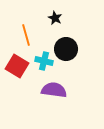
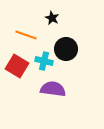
black star: moved 3 px left
orange line: rotated 55 degrees counterclockwise
purple semicircle: moved 1 px left, 1 px up
